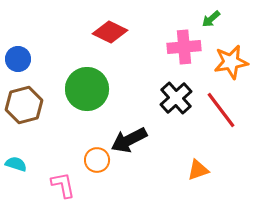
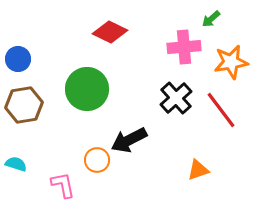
brown hexagon: rotated 6 degrees clockwise
